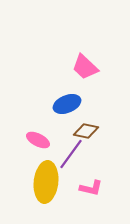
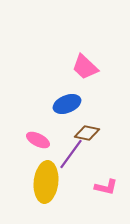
brown diamond: moved 1 px right, 2 px down
pink L-shape: moved 15 px right, 1 px up
